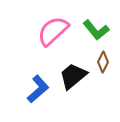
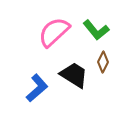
pink semicircle: moved 1 px right, 1 px down
black trapezoid: moved 1 px right, 1 px up; rotated 72 degrees clockwise
blue L-shape: moved 1 px left, 1 px up
